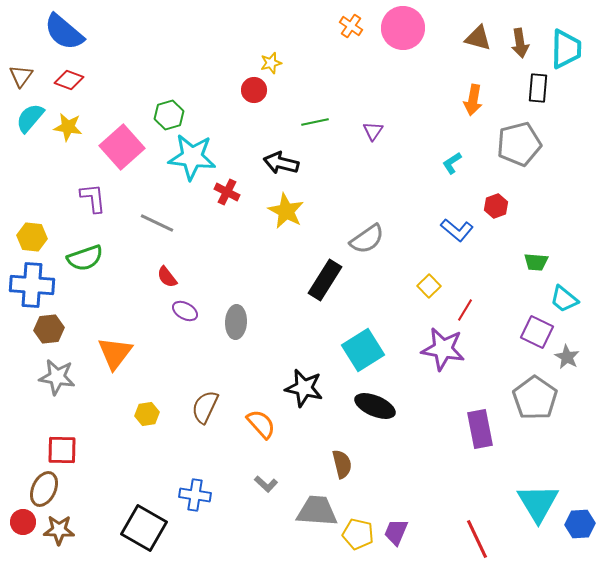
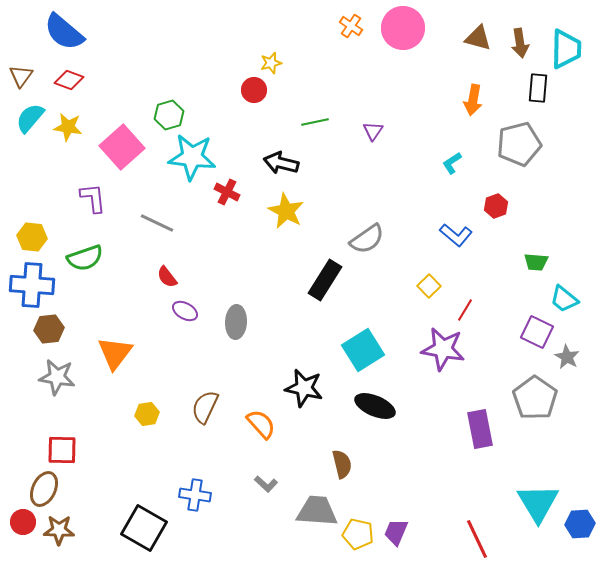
blue L-shape at (457, 230): moved 1 px left, 5 px down
